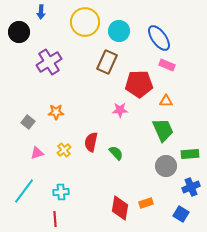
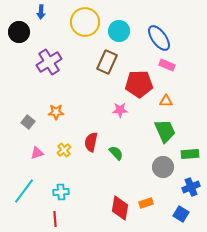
green trapezoid: moved 2 px right, 1 px down
gray circle: moved 3 px left, 1 px down
